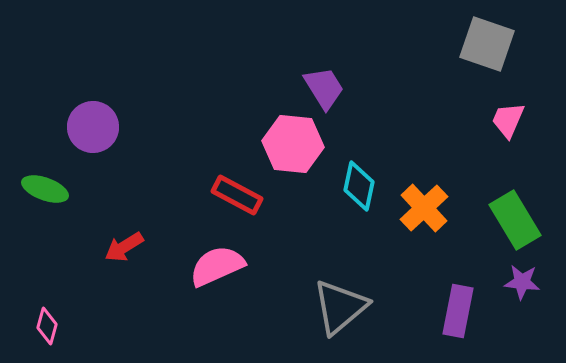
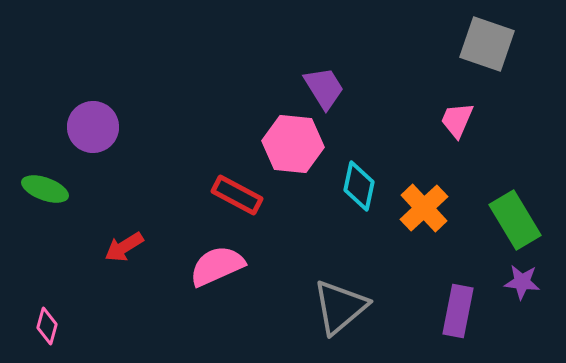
pink trapezoid: moved 51 px left
